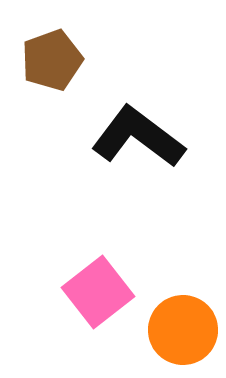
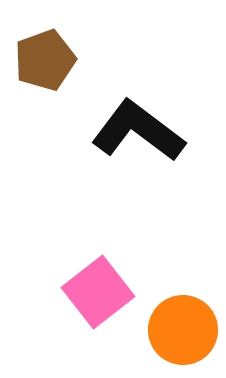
brown pentagon: moved 7 px left
black L-shape: moved 6 px up
